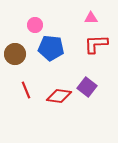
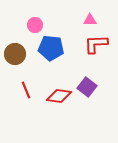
pink triangle: moved 1 px left, 2 px down
